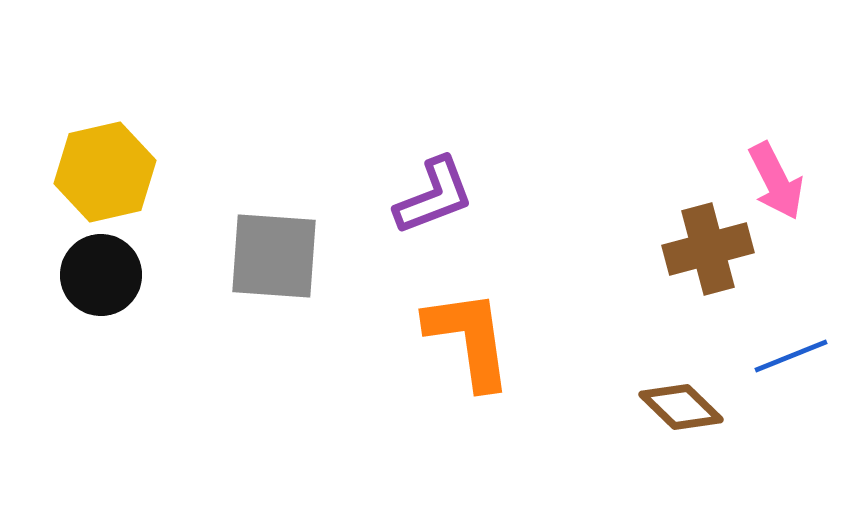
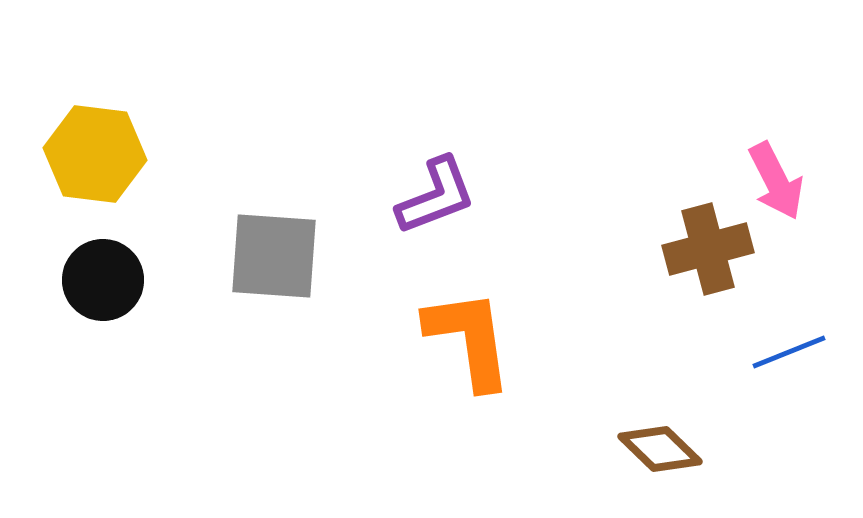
yellow hexagon: moved 10 px left, 18 px up; rotated 20 degrees clockwise
purple L-shape: moved 2 px right
black circle: moved 2 px right, 5 px down
blue line: moved 2 px left, 4 px up
brown diamond: moved 21 px left, 42 px down
